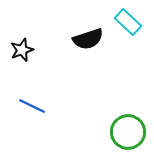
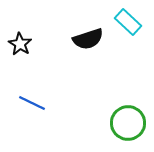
black star: moved 2 px left, 6 px up; rotated 20 degrees counterclockwise
blue line: moved 3 px up
green circle: moved 9 px up
